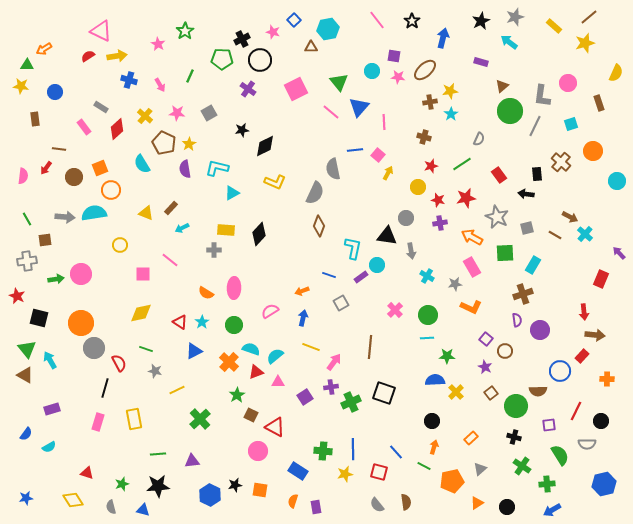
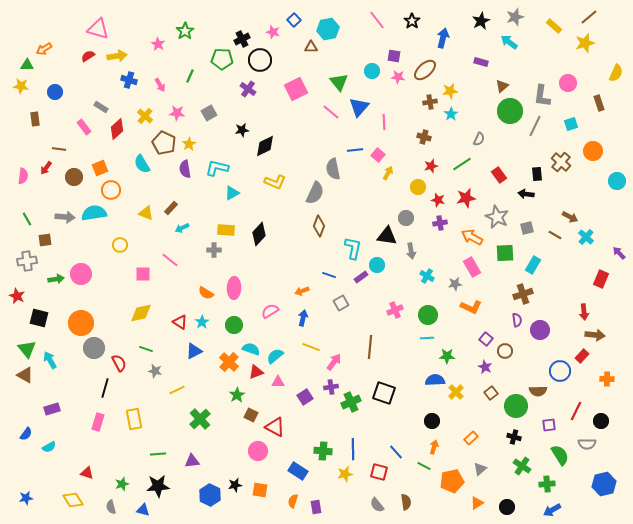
pink triangle at (101, 31): moved 3 px left, 2 px up; rotated 10 degrees counterclockwise
cyan cross at (585, 234): moved 1 px right, 3 px down
pink cross at (395, 310): rotated 21 degrees clockwise
